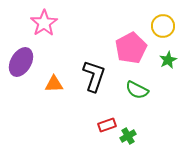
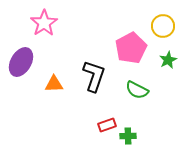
green cross: rotated 28 degrees clockwise
